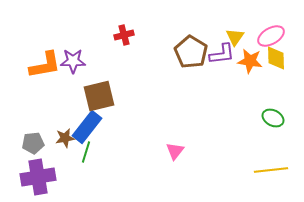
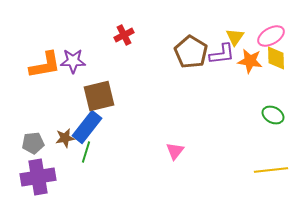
red cross: rotated 12 degrees counterclockwise
green ellipse: moved 3 px up
